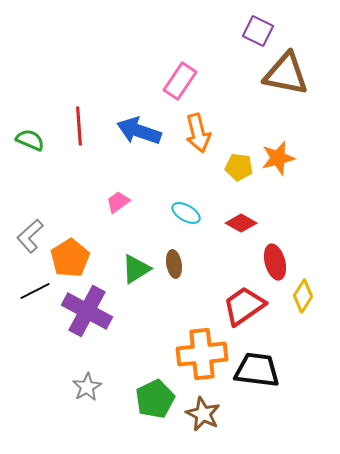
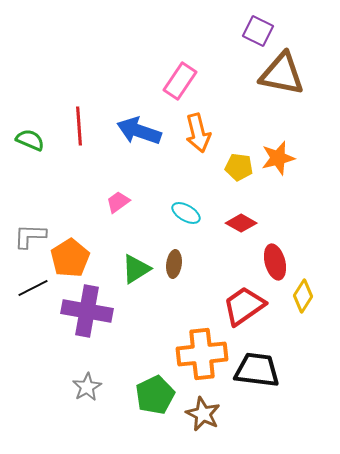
brown triangle: moved 4 px left
gray L-shape: rotated 44 degrees clockwise
brown ellipse: rotated 16 degrees clockwise
black line: moved 2 px left, 3 px up
purple cross: rotated 18 degrees counterclockwise
green pentagon: moved 4 px up
